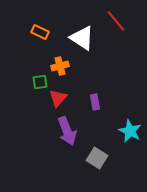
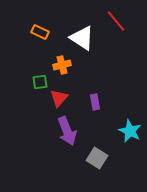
orange cross: moved 2 px right, 1 px up
red triangle: moved 1 px right
